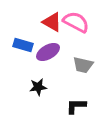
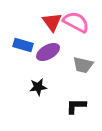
red triangle: rotated 25 degrees clockwise
